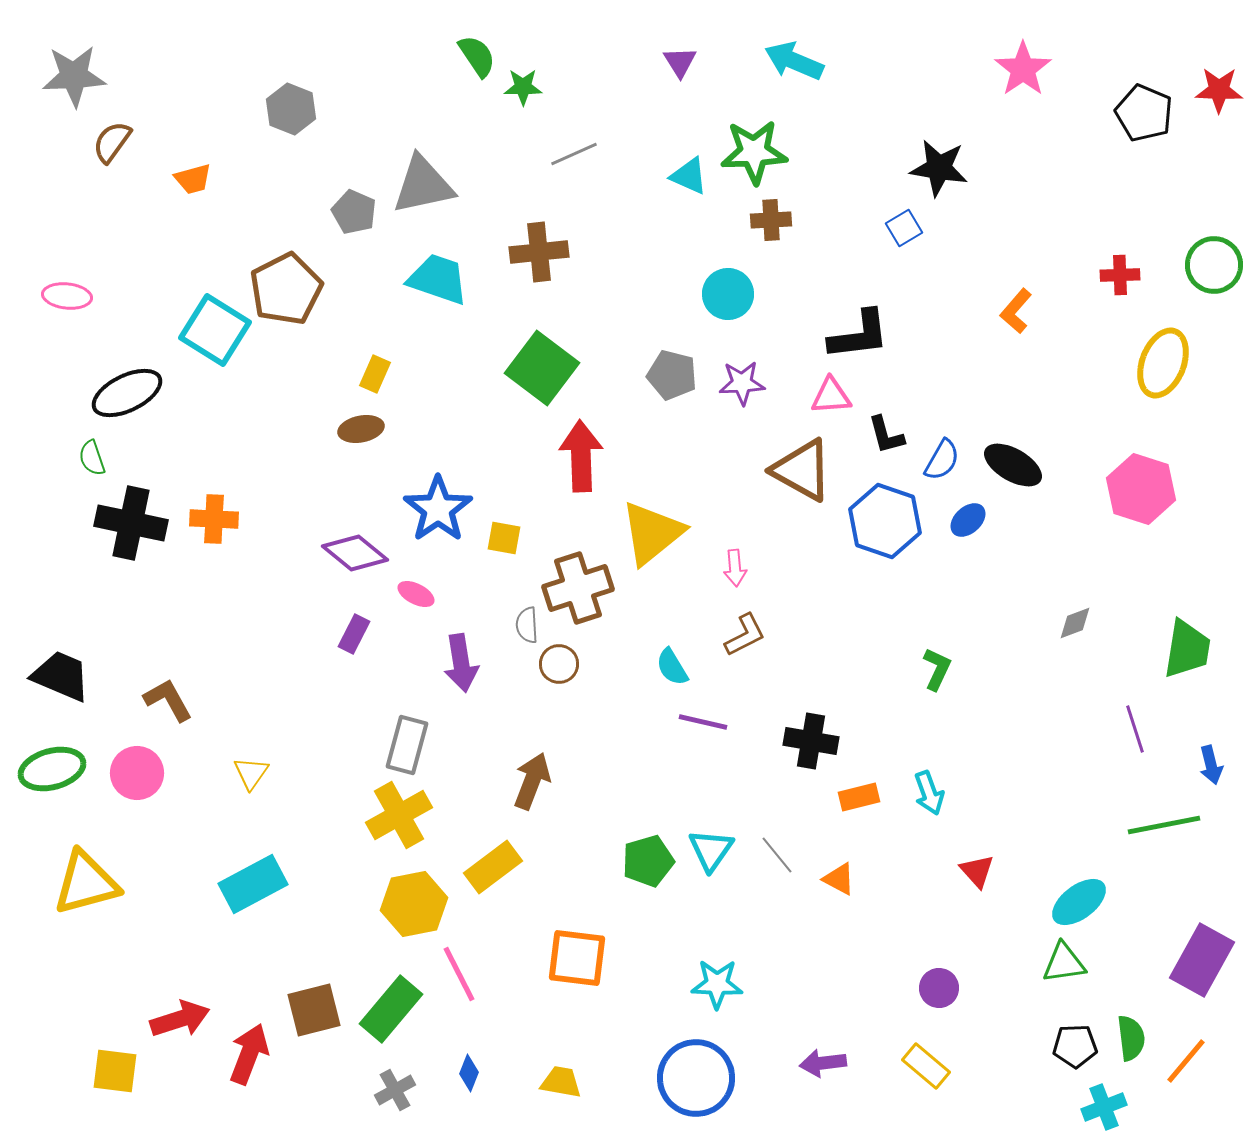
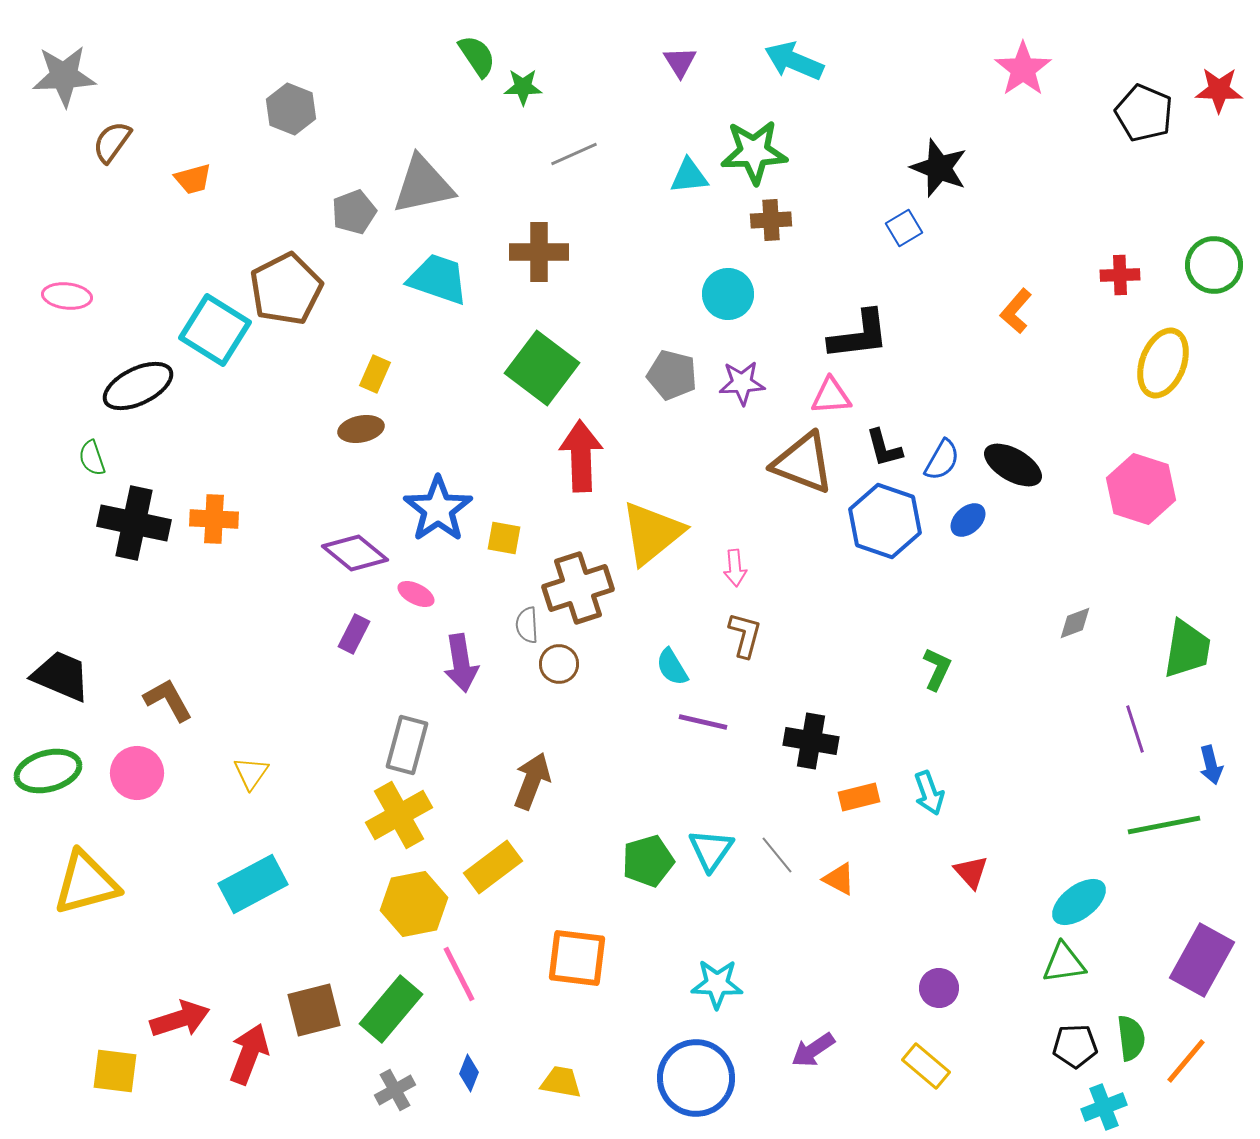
gray star at (74, 76): moved 10 px left
black star at (939, 168): rotated 12 degrees clockwise
cyan triangle at (689, 176): rotated 30 degrees counterclockwise
gray pentagon at (354, 212): rotated 27 degrees clockwise
brown cross at (539, 252): rotated 6 degrees clockwise
black ellipse at (127, 393): moved 11 px right, 7 px up
black L-shape at (886, 435): moved 2 px left, 13 px down
brown triangle at (802, 470): moved 1 px right, 7 px up; rotated 8 degrees counterclockwise
black cross at (131, 523): moved 3 px right
brown L-shape at (745, 635): rotated 48 degrees counterclockwise
green ellipse at (52, 769): moved 4 px left, 2 px down
red triangle at (977, 871): moved 6 px left, 1 px down
purple arrow at (823, 1063): moved 10 px left, 13 px up; rotated 27 degrees counterclockwise
